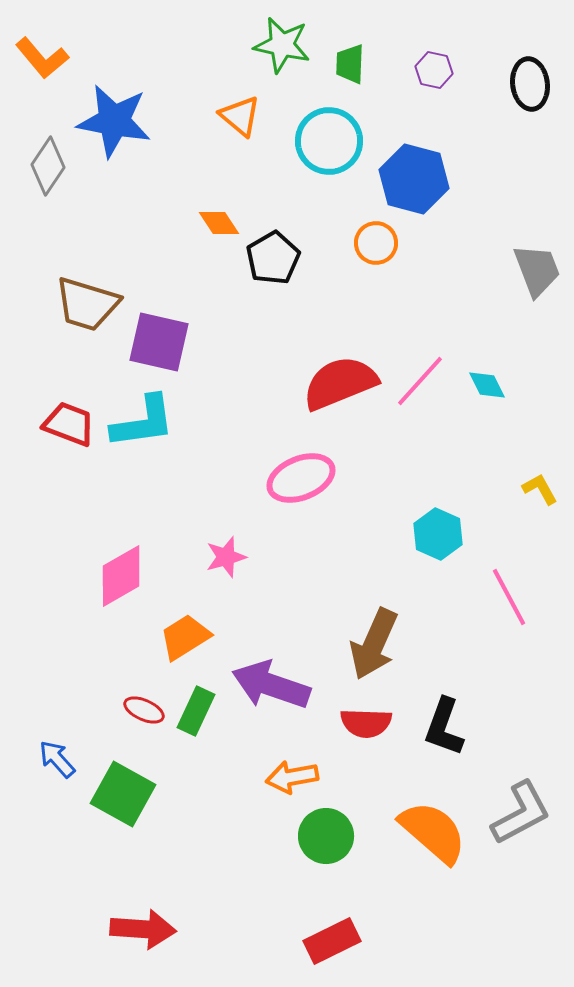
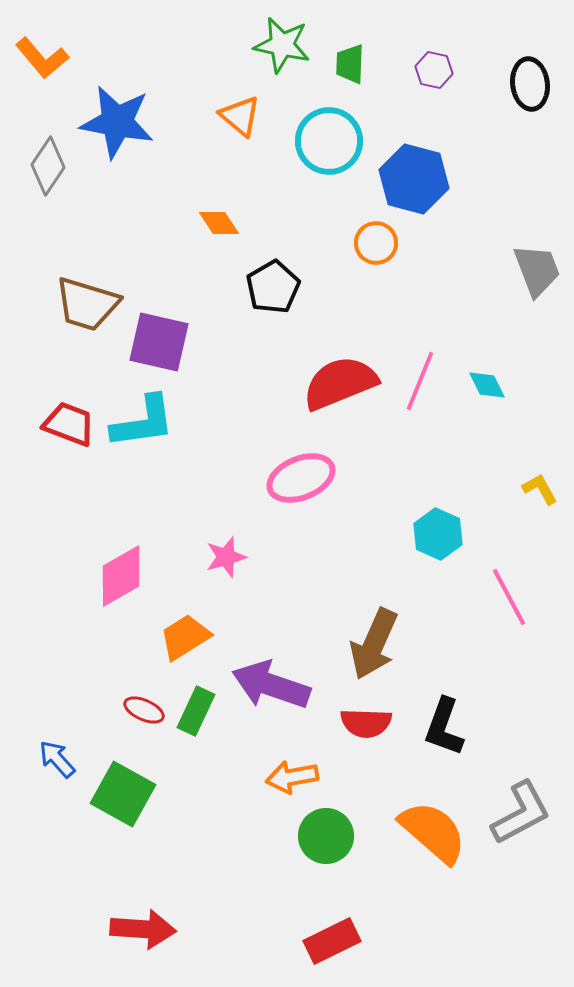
blue star at (114, 121): moved 3 px right, 1 px down
black pentagon at (273, 258): moved 29 px down
pink line at (420, 381): rotated 20 degrees counterclockwise
